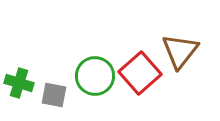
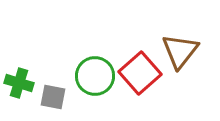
gray square: moved 1 px left, 2 px down
